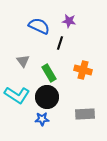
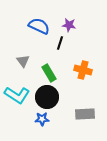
purple star: moved 4 px down
